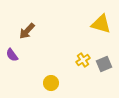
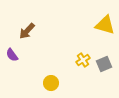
yellow triangle: moved 4 px right, 1 px down
